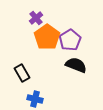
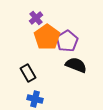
purple pentagon: moved 3 px left, 1 px down
black rectangle: moved 6 px right
